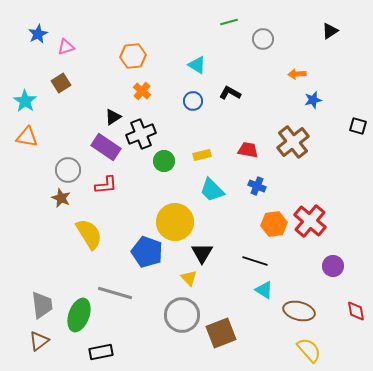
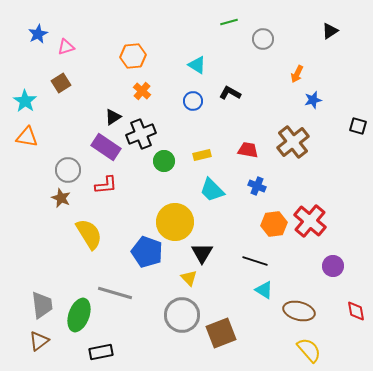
orange arrow at (297, 74): rotated 60 degrees counterclockwise
